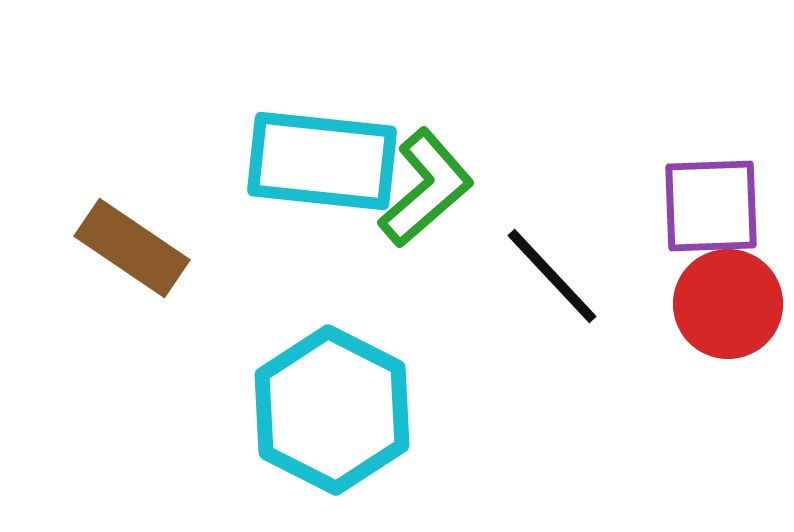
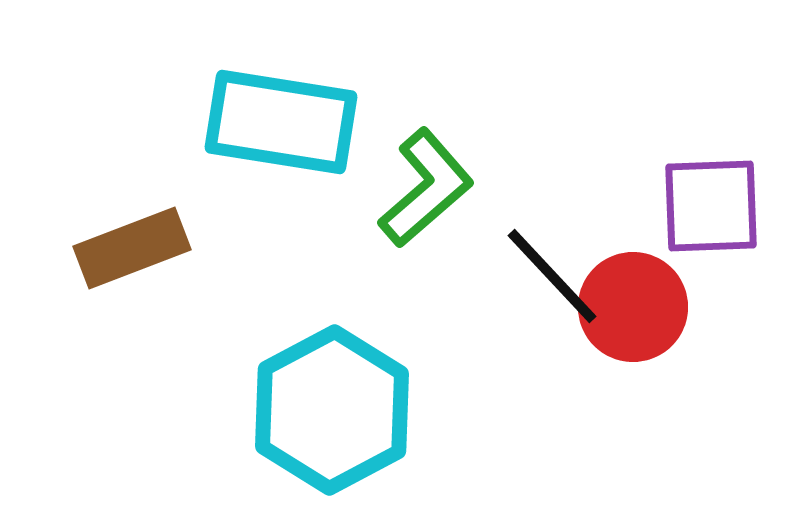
cyan rectangle: moved 41 px left, 39 px up; rotated 3 degrees clockwise
brown rectangle: rotated 55 degrees counterclockwise
red circle: moved 95 px left, 3 px down
cyan hexagon: rotated 5 degrees clockwise
